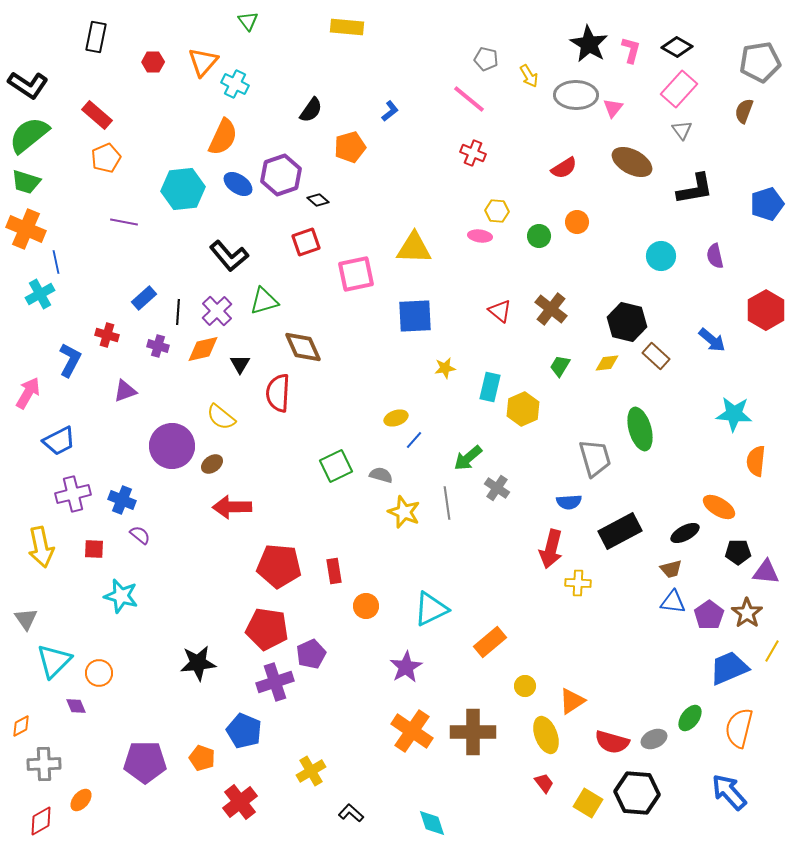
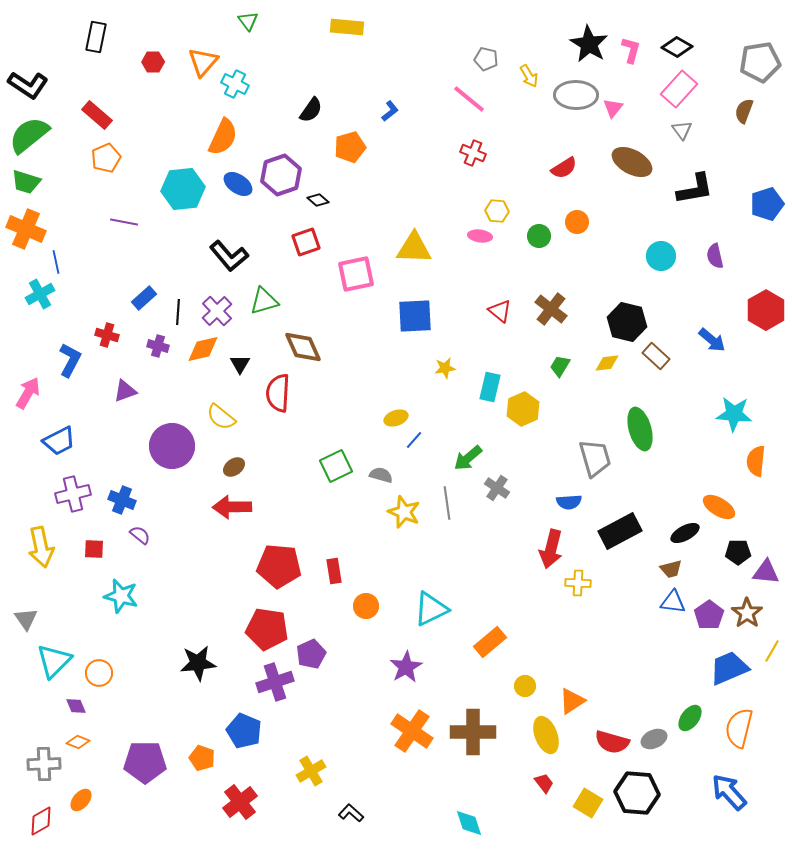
brown ellipse at (212, 464): moved 22 px right, 3 px down
orange diamond at (21, 726): moved 57 px right, 16 px down; rotated 50 degrees clockwise
cyan diamond at (432, 823): moved 37 px right
